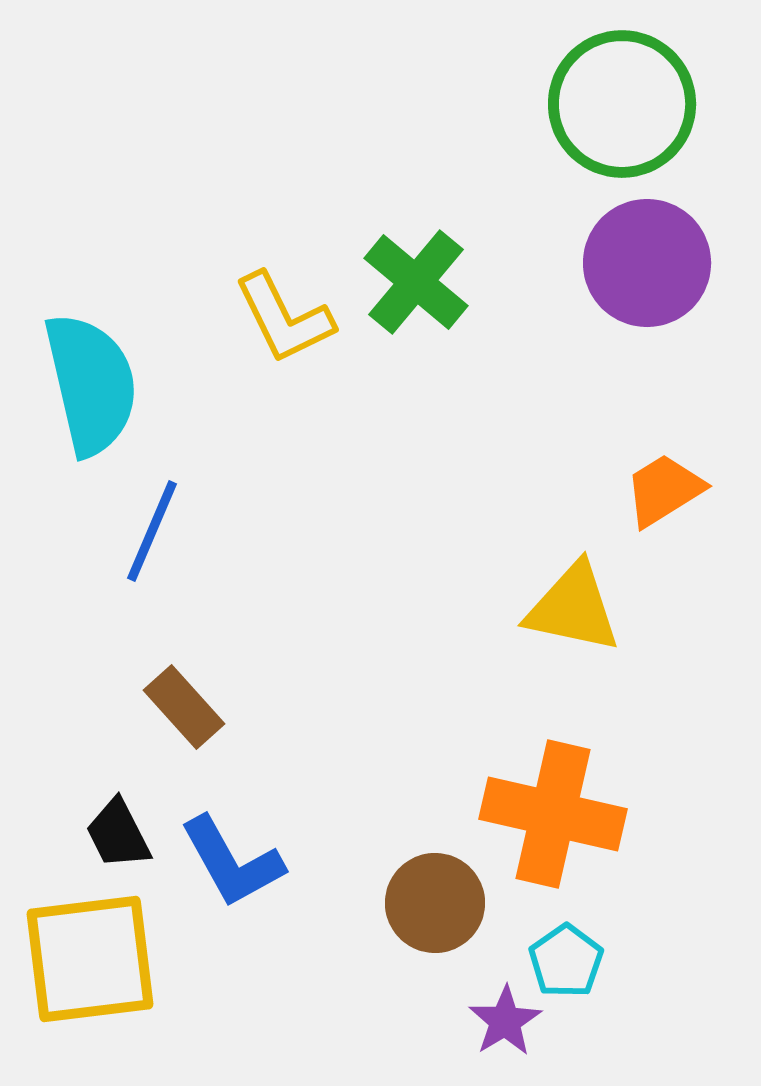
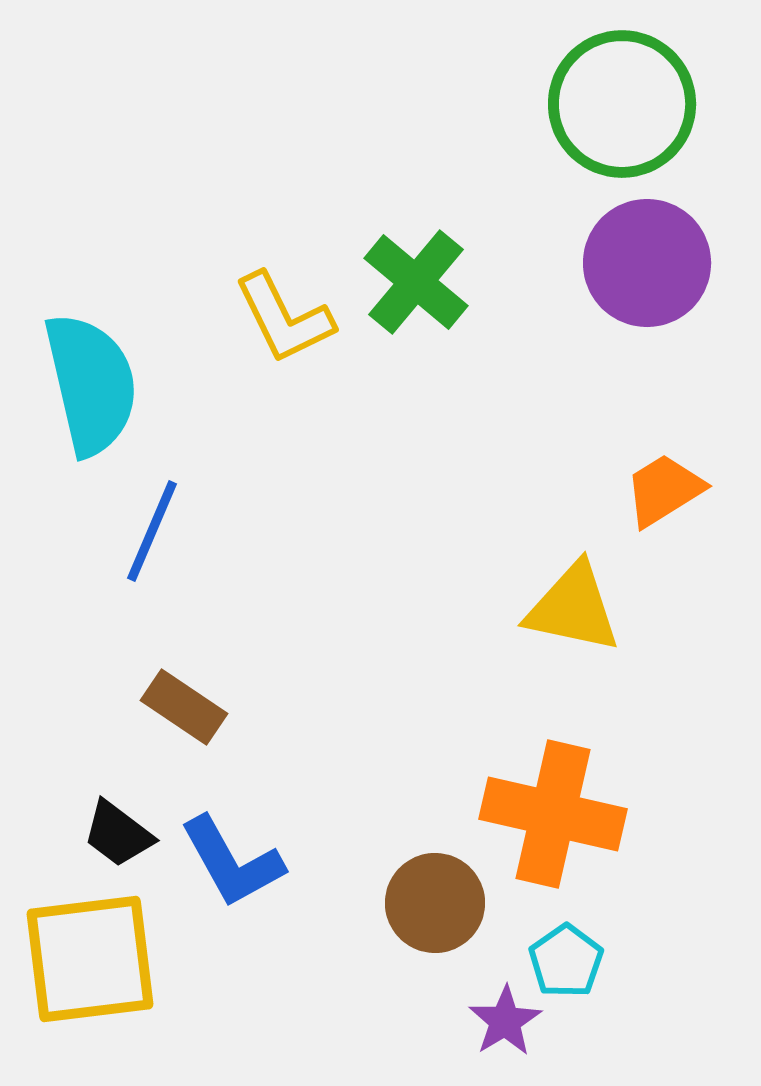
brown rectangle: rotated 14 degrees counterclockwise
black trapezoid: rotated 26 degrees counterclockwise
